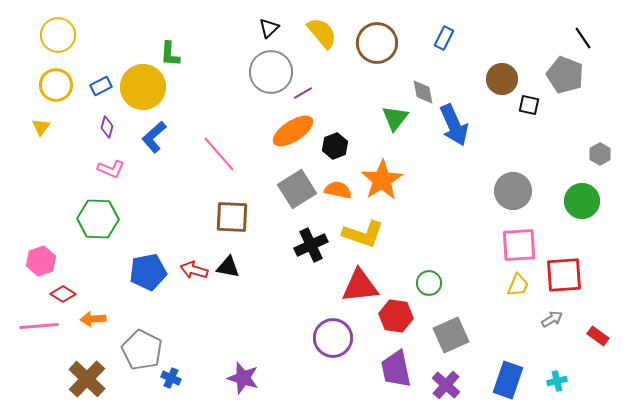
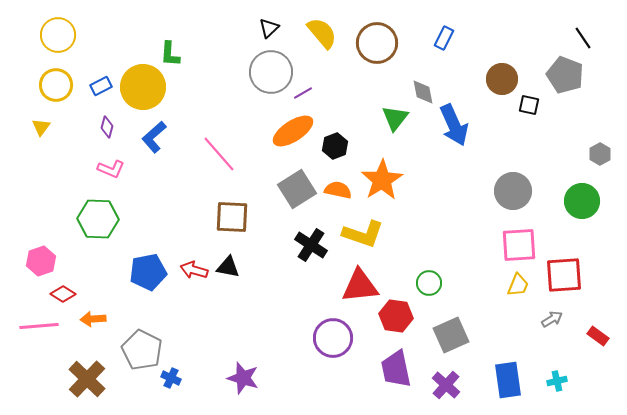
black cross at (311, 245): rotated 32 degrees counterclockwise
blue rectangle at (508, 380): rotated 27 degrees counterclockwise
